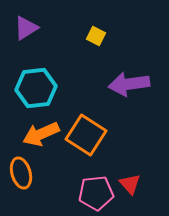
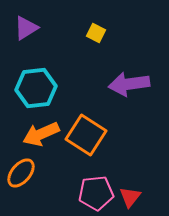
yellow square: moved 3 px up
orange ellipse: rotated 56 degrees clockwise
red triangle: moved 13 px down; rotated 20 degrees clockwise
